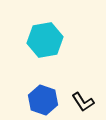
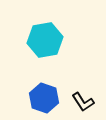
blue hexagon: moved 1 px right, 2 px up
